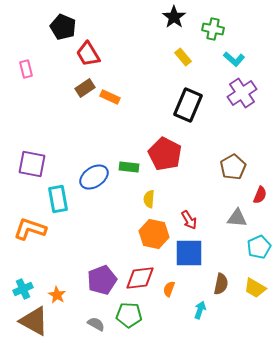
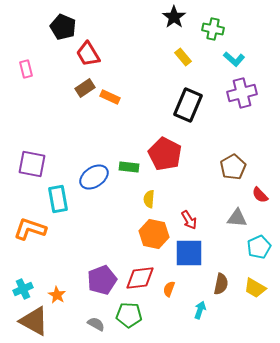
purple cross: rotated 20 degrees clockwise
red semicircle: rotated 114 degrees clockwise
